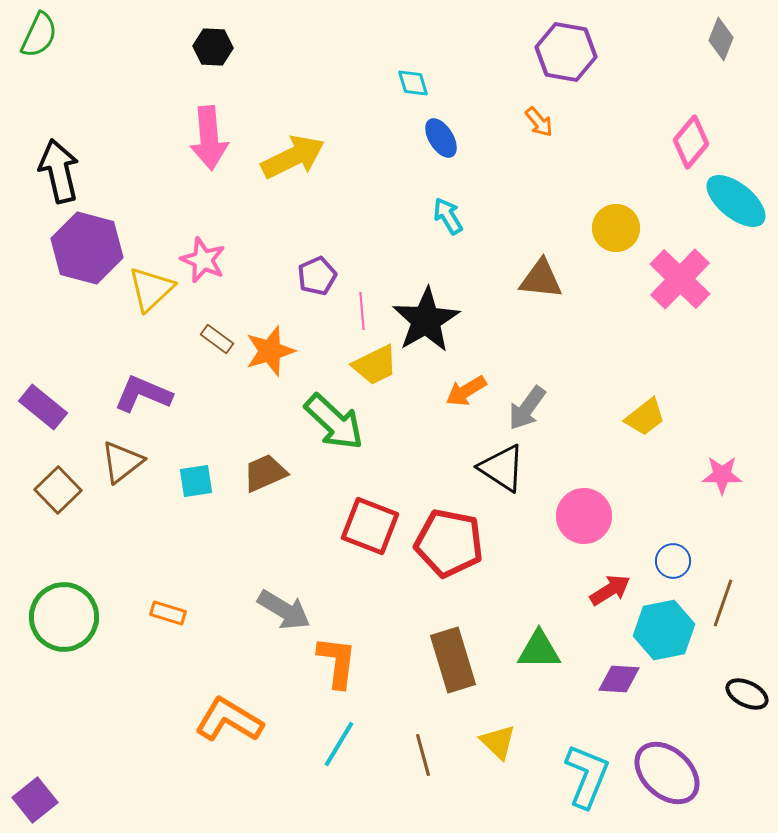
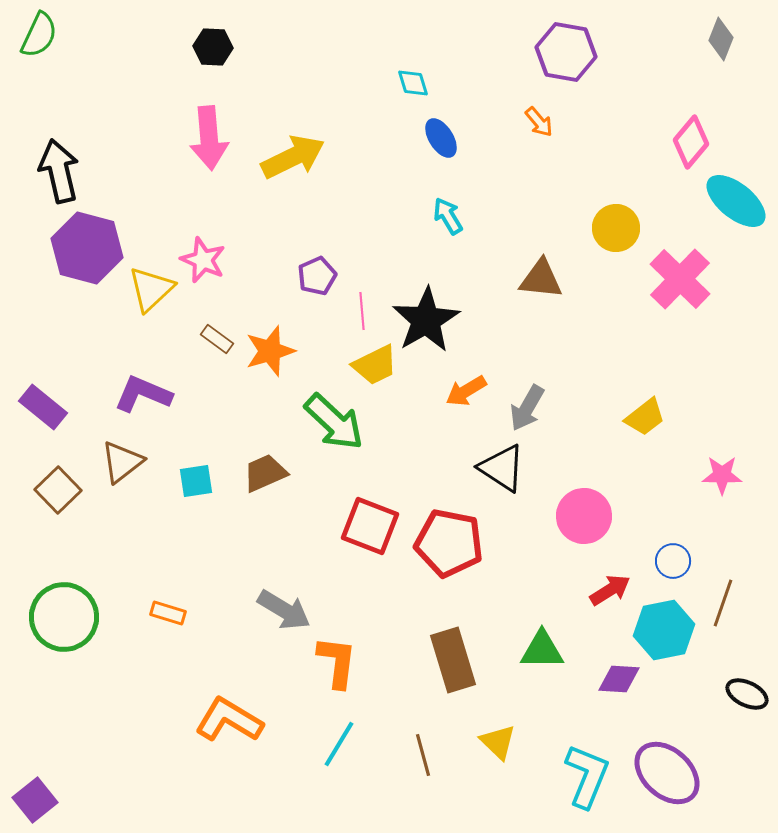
gray arrow at (527, 408): rotated 6 degrees counterclockwise
green triangle at (539, 650): moved 3 px right
